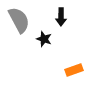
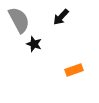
black arrow: rotated 42 degrees clockwise
black star: moved 10 px left, 5 px down
